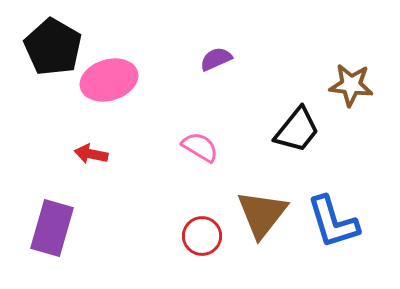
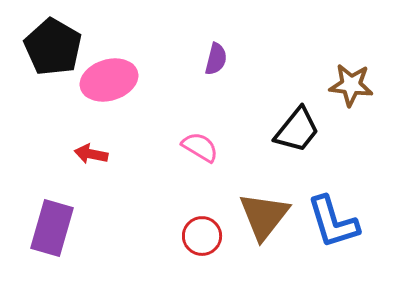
purple semicircle: rotated 128 degrees clockwise
brown triangle: moved 2 px right, 2 px down
